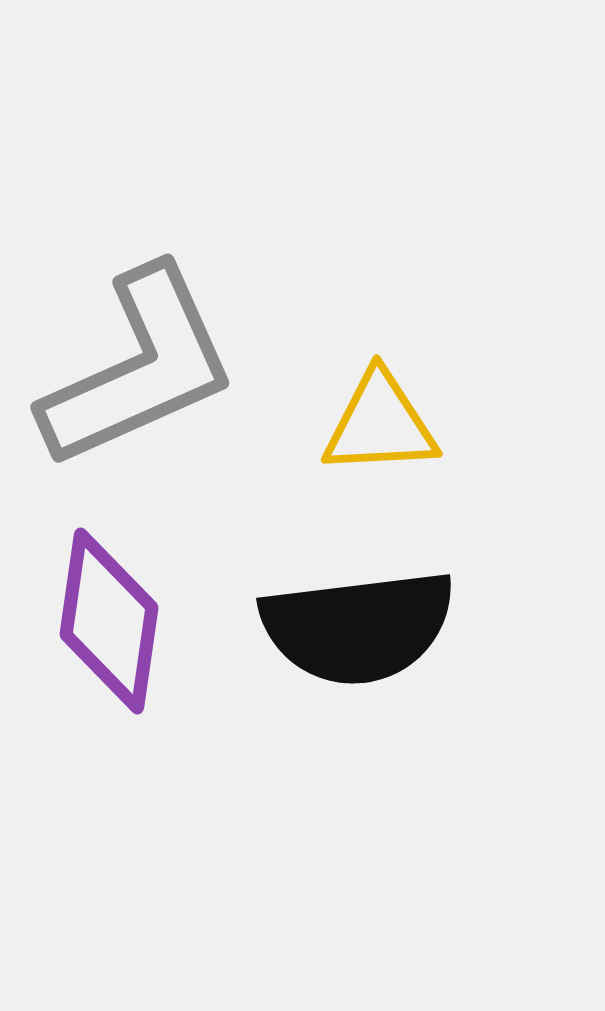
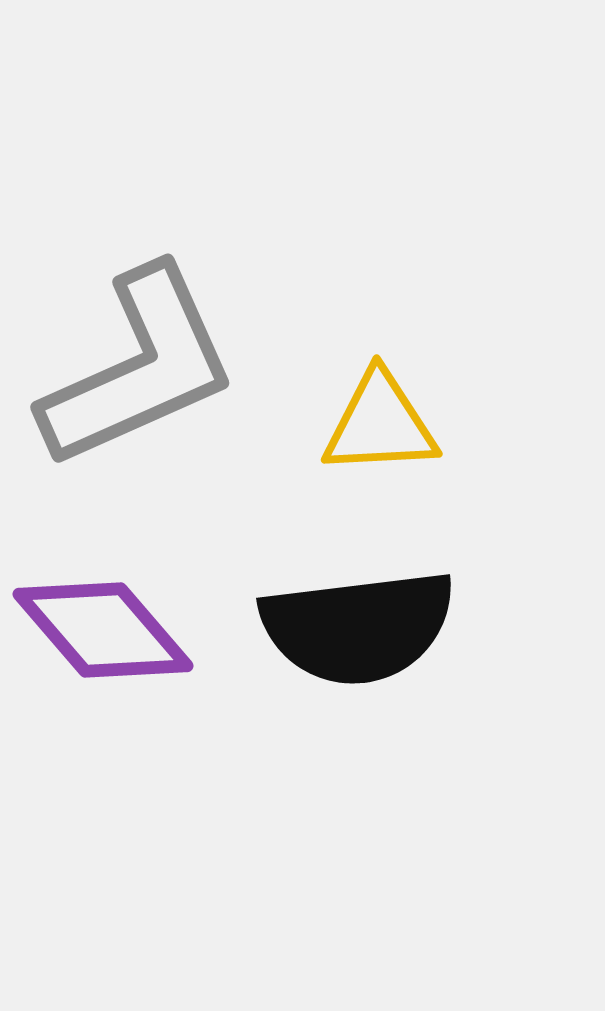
purple diamond: moved 6 px left, 9 px down; rotated 49 degrees counterclockwise
